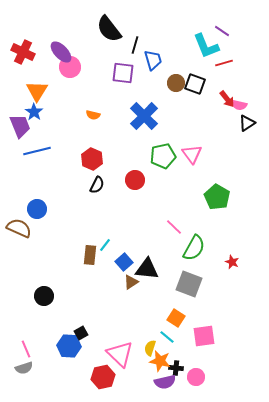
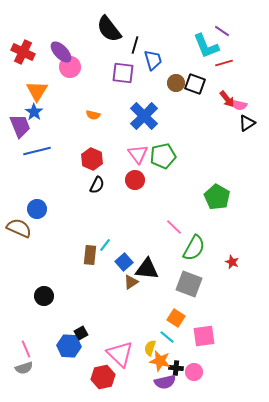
pink triangle at (192, 154): moved 54 px left
pink circle at (196, 377): moved 2 px left, 5 px up
